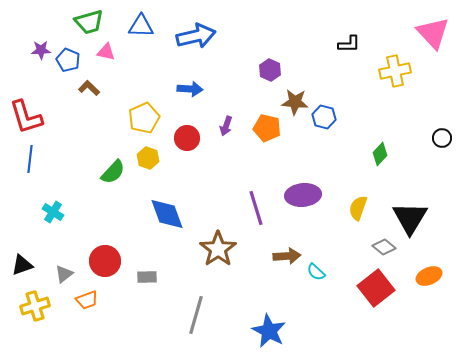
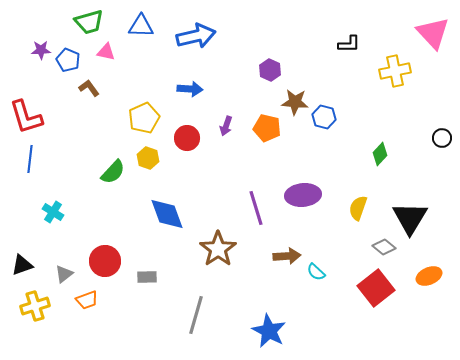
brown L-shape at (89, 88): rotated 10 degrees clockwise
